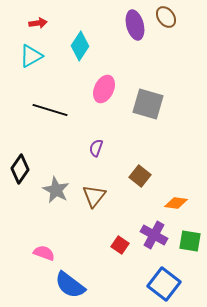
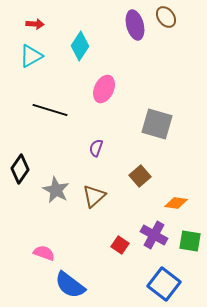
red arrow: moved 3 px left, 1 px down; rotated 12 degrees clockwise
gray square: moved 9 px right, 20 px down
brown square: rotated 10 degrees clockwise
brown triangle: rotated 10 degrees clockwise
